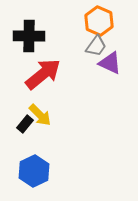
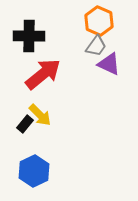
purple triangle: moved 1 px left, 1 px down
